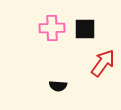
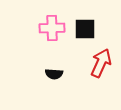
red arrow: moved 2 px left; rotated 12 degrees counterclockwise
black semicircle: moved 4 px left, 12 px up
